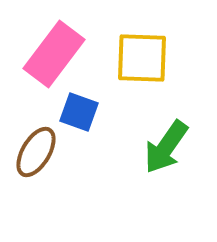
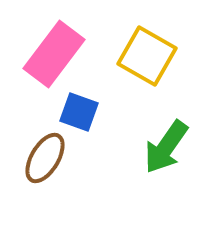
yellow square: moved 5 px right, 2 px up; rotated 28 degrees clockwise
brown ellipse: moved 9 px right, 6 px down
